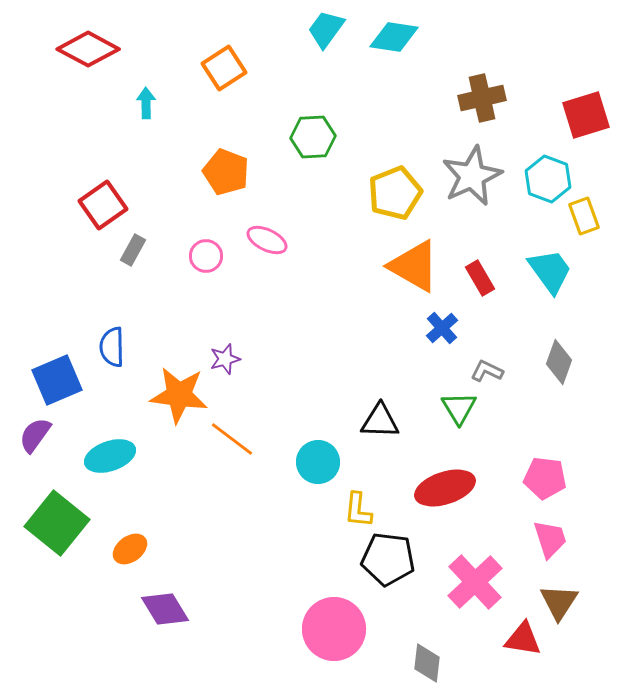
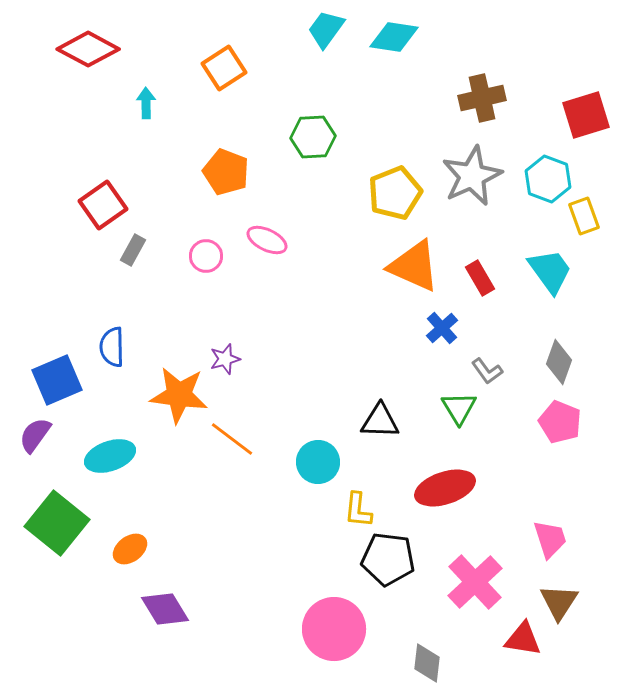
orange triangle at (414, 266): rotated 6 degrees counterclockwise
gray L-shape at (487, 371): rotated 152 degrees counterclockwise
pink pentagon at (545, 478): moved 15 px right, 56 px up; rotated 15 degrees clockwise
